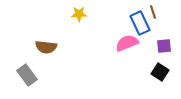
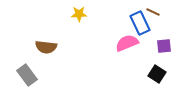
brown line: rotated 48 degrees counterclockwise
black square: moved 3 px left, 2 px down
